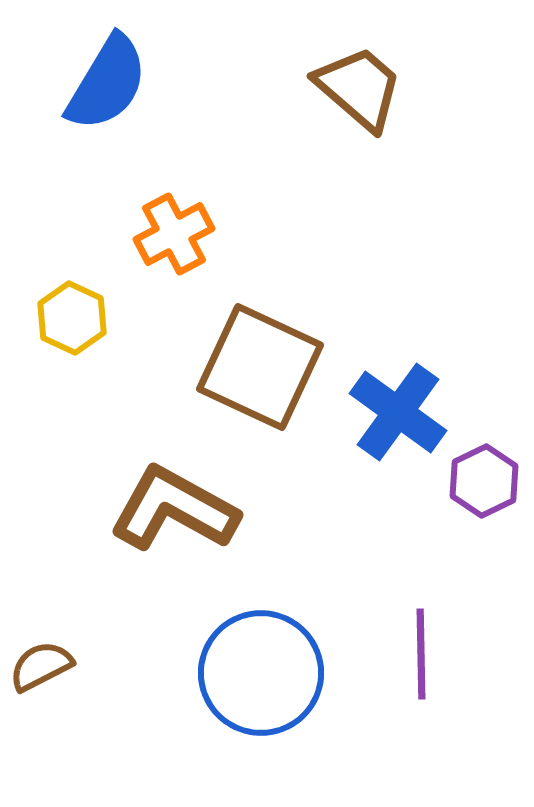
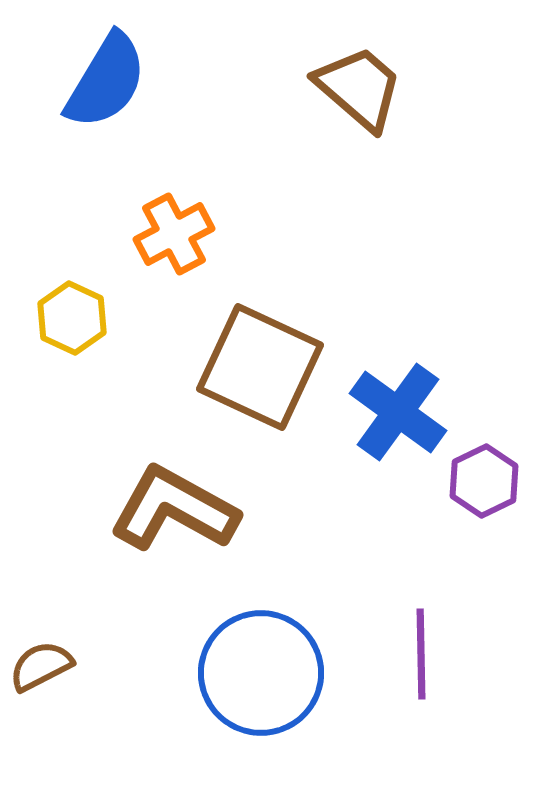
blue semicircle: moved 1 px left, 2 px up
